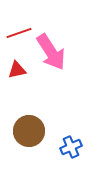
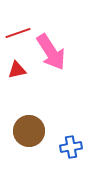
red line: moved 1 px left
blue cross: rotated 15 degrees clockwise
